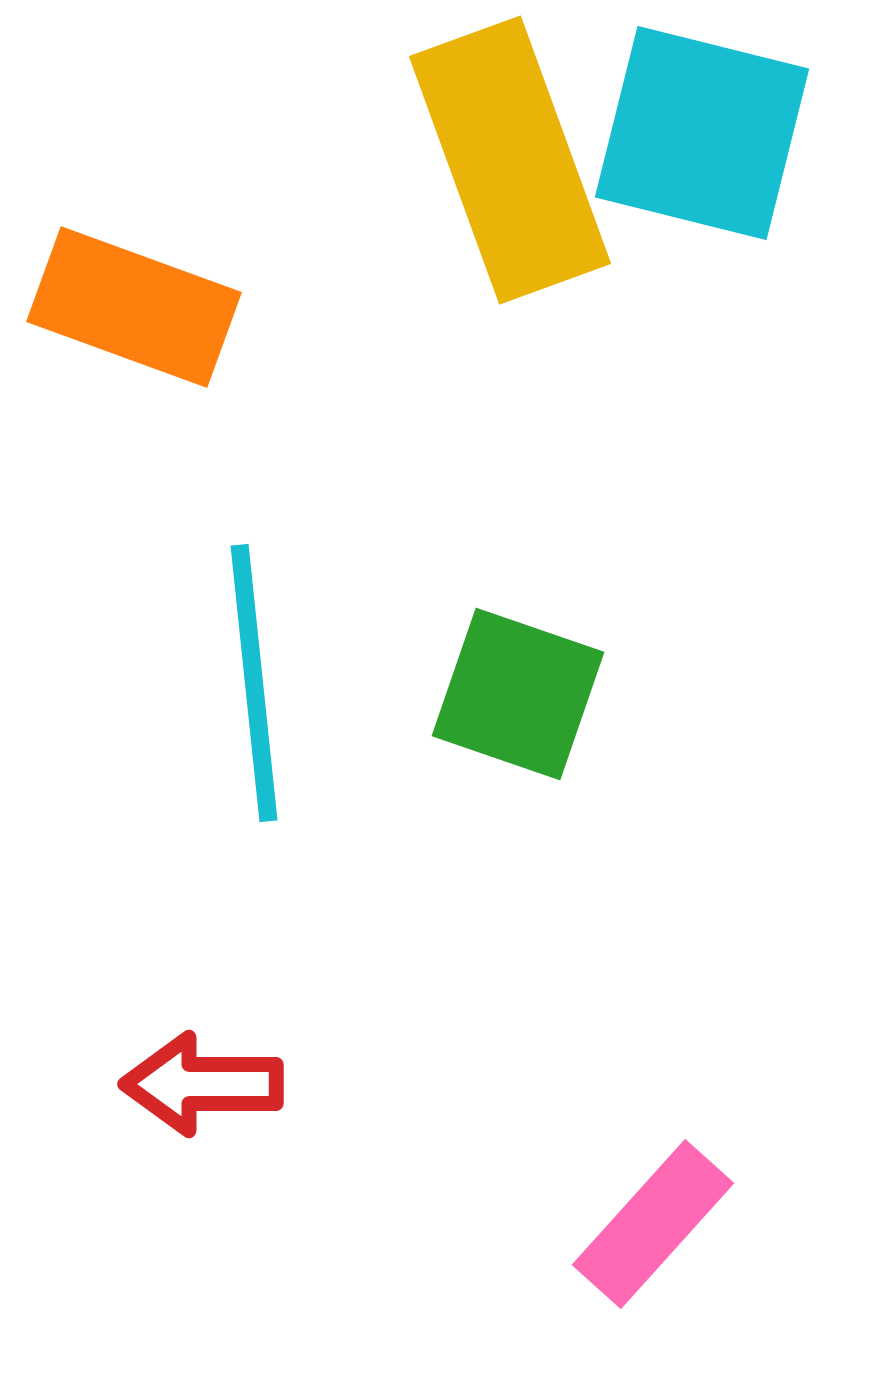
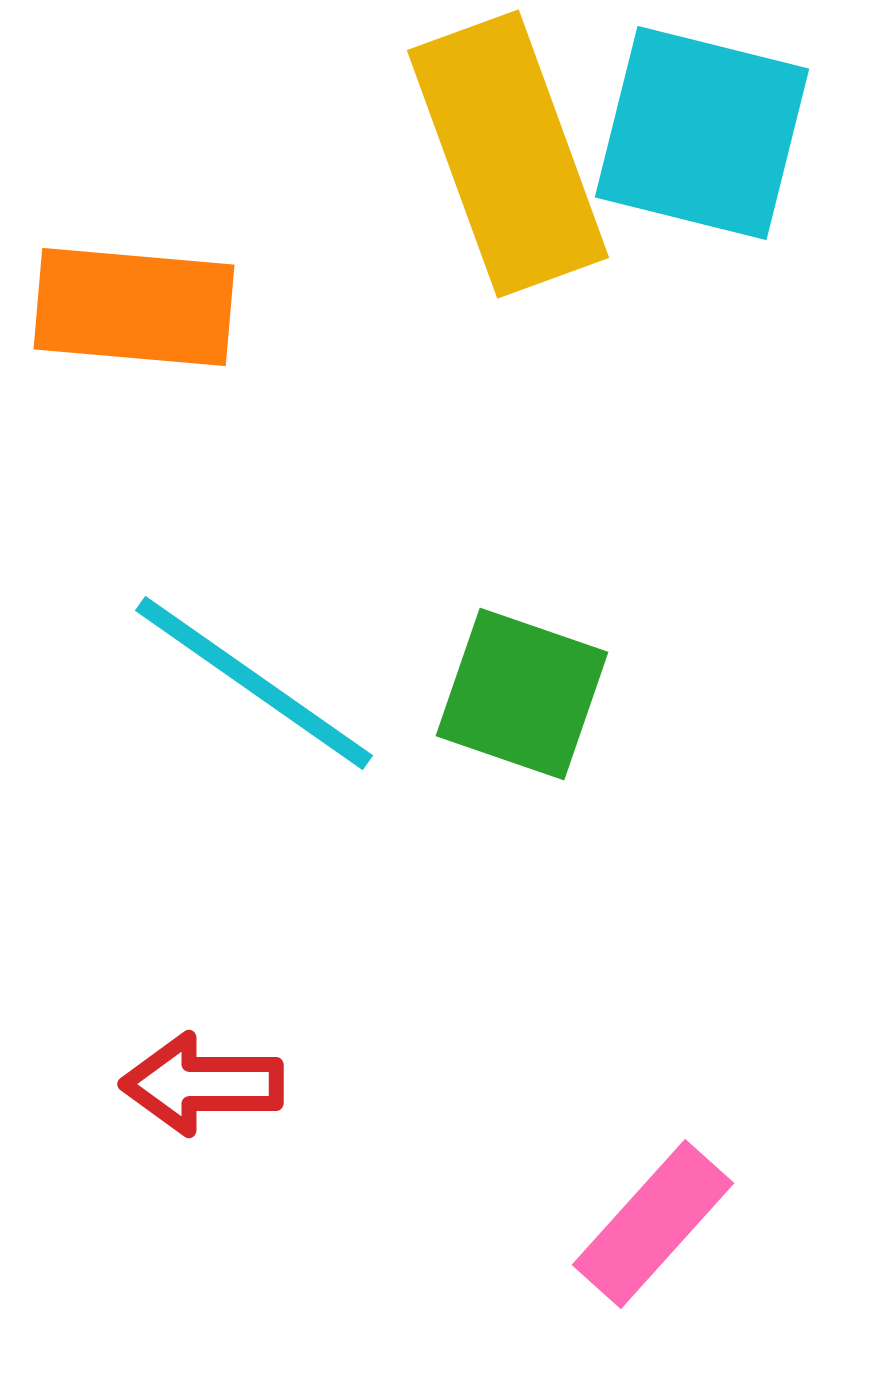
yellow rectangle: moved 2 px left, 6 px up
orange rectangle: rotated 15 degrees counterclockwise
cyan line: rotated 49 degrees counterclockwise
green square: moved 4 px right
